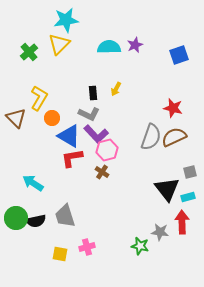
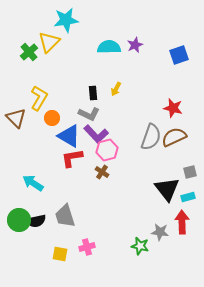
yellow triangle: moved 10 px left, 2 px up
green circle: moved 3 px right, 2 px down
